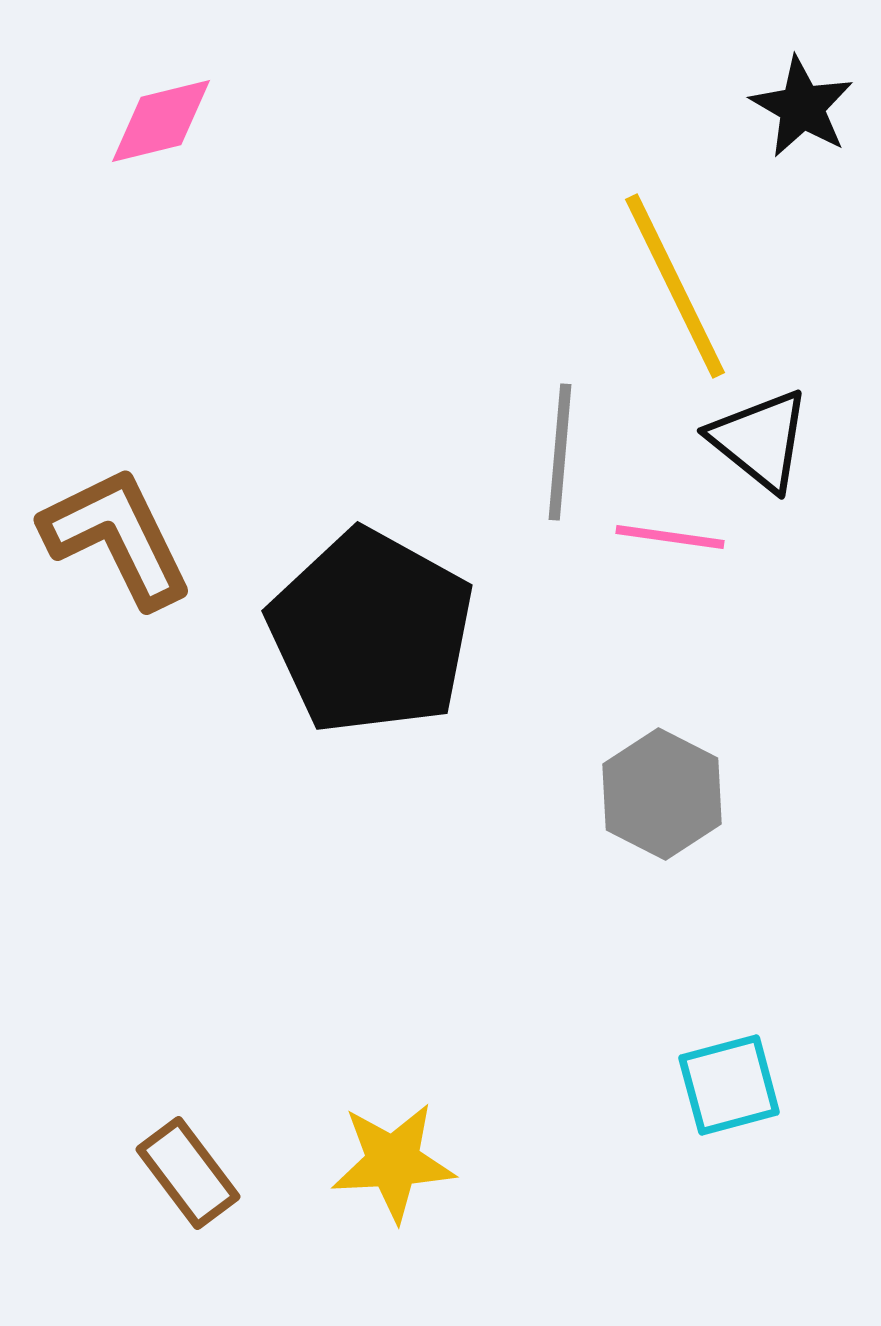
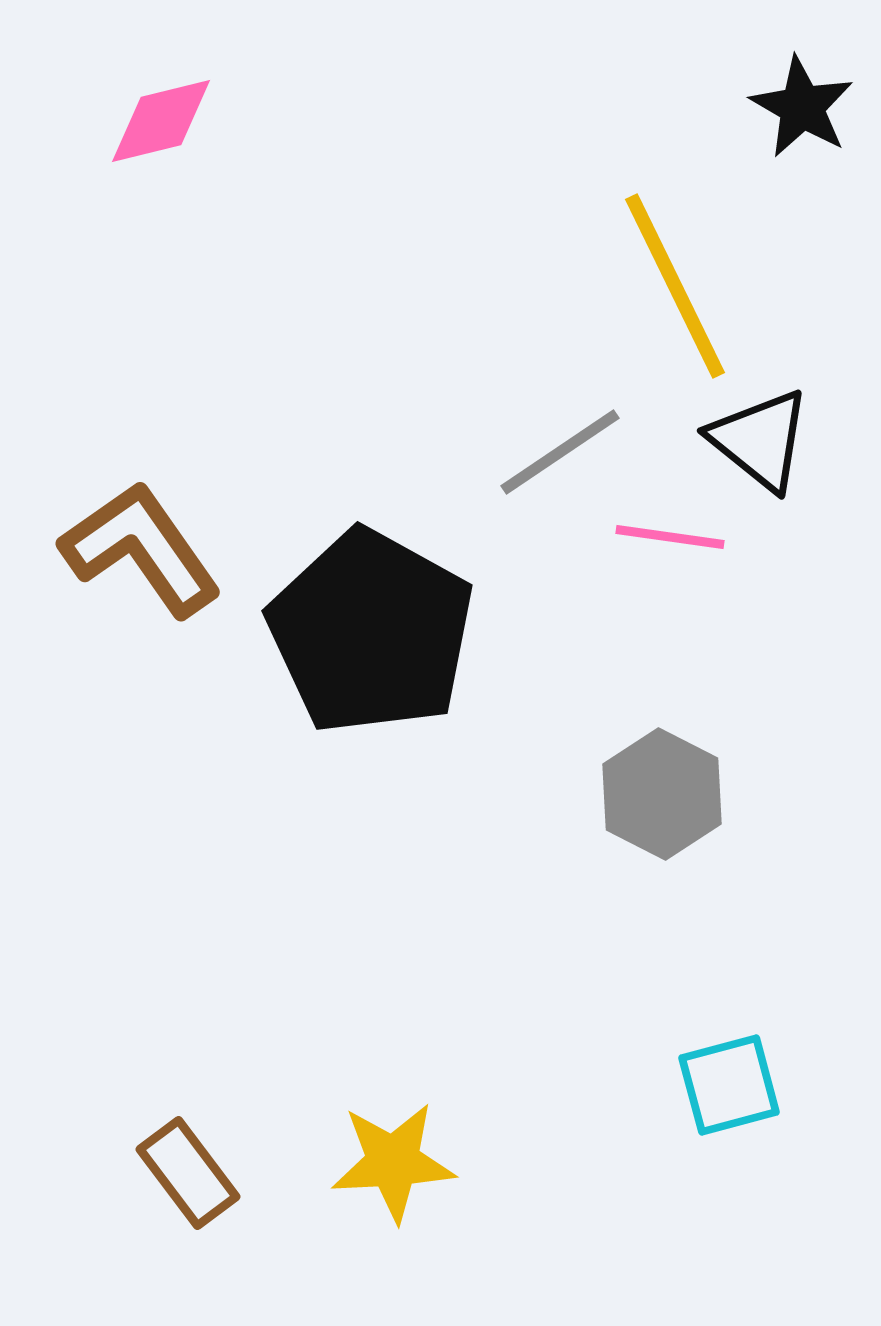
gray line: rotated 51 degrees clockwise
brown L-shape: moved 24 px right, 12 px down; rotated 9 degrees counterclockwise
